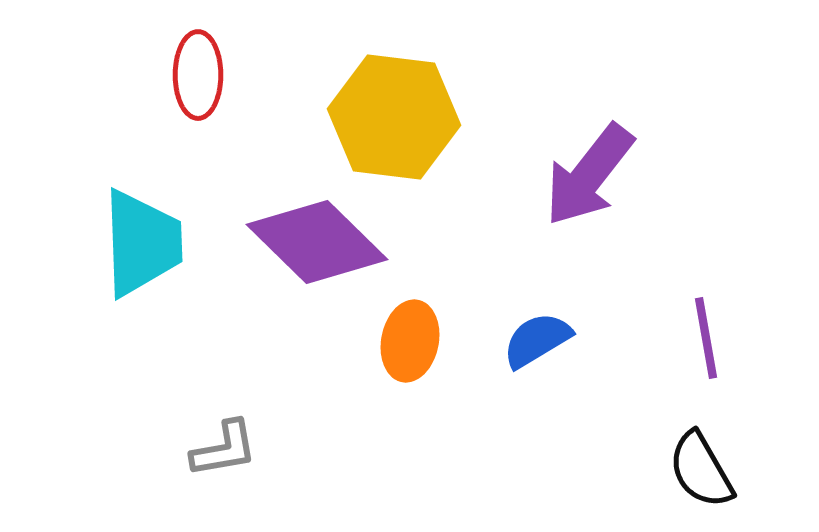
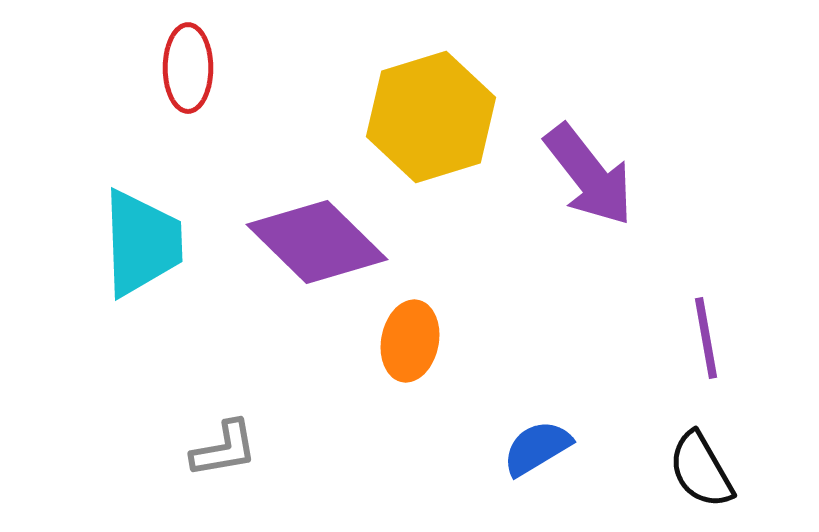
red ellipse: moved 10 px left, 7 px up
yellow hexagon: moved 37 px right; rotated 24 degrees counterclockwise
purple arrow: rotated 76 degrees counterclockwise
blue semicircle: moved 108 px down
